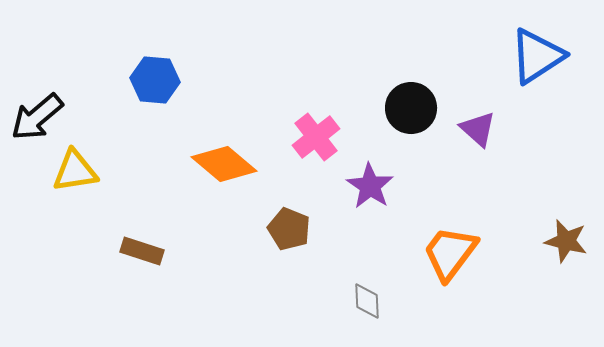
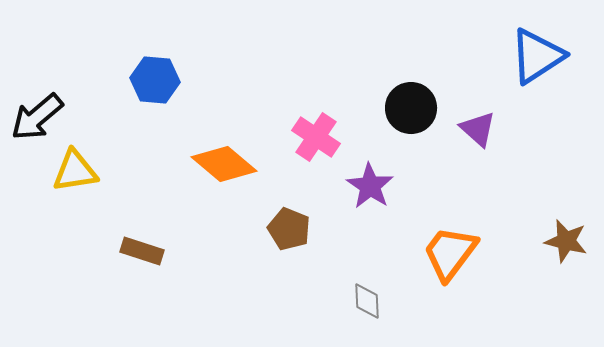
pink cross: rotated 18 degrees counterclockwise
